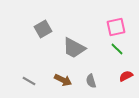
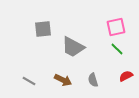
gray square: rotated 24 degrees clockwise
gray trapezoid: moved 1 px left, 1 px up
gray semicircle: moved 2 px right, 1 px up
